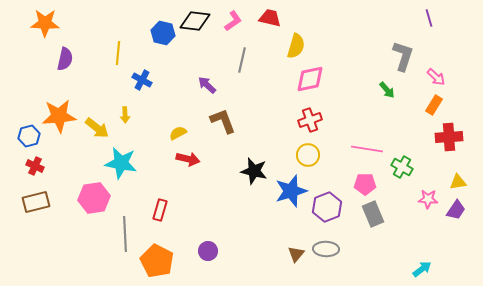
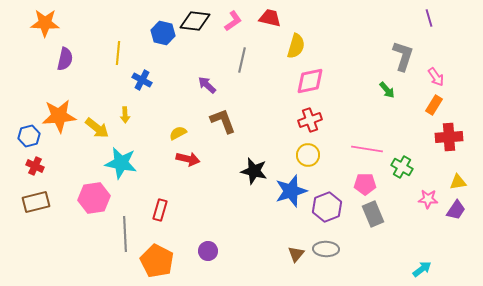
pink arrow at (436, 77): rotated 12 degrees clockwise
pink diamond at (310, 79): moved 2 px down
